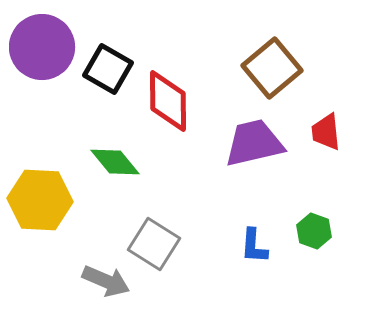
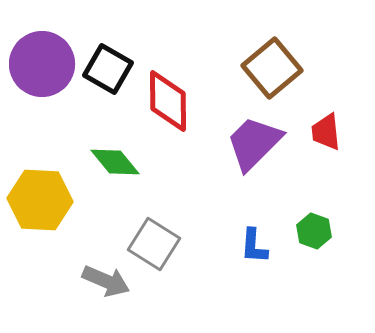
purple circle: moved 17 px down
purple trapezoid: rotated 32 degrees counterclockwise
